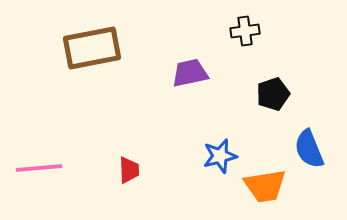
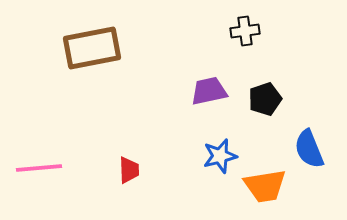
purple trapezoid: moved 19 px right, 18 px down
black pentagon: moved 8 px left, 5 px down
